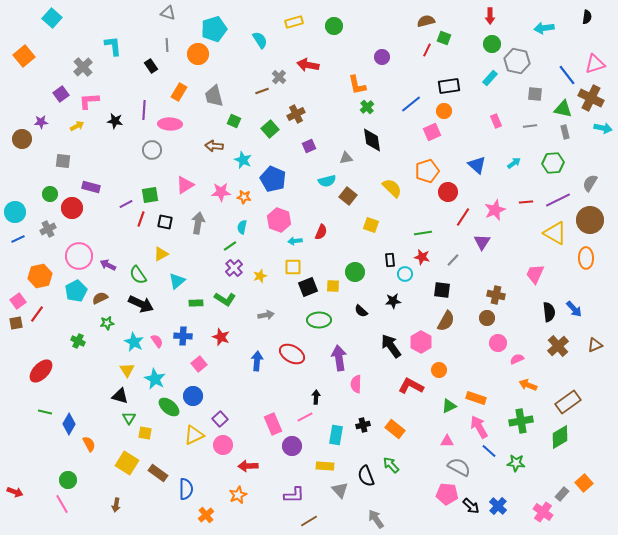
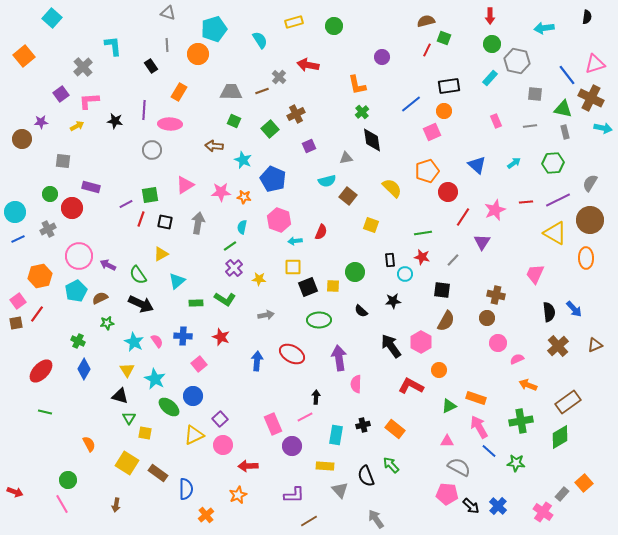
gray trapezoid at (214, 96): moved 17 px right, 4 px up; rotated 105 degrees clockwise
green cross at (367, 107): moved 5 px left, 5 px down
yellow star at (260, 276): moved 1 px left, 3 px down; rotated 24 degrees clockwise
blue diamond at (69, 424): moved 15 px right, 55 px up
